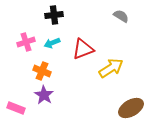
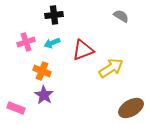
red triangle: moved 1 px down
